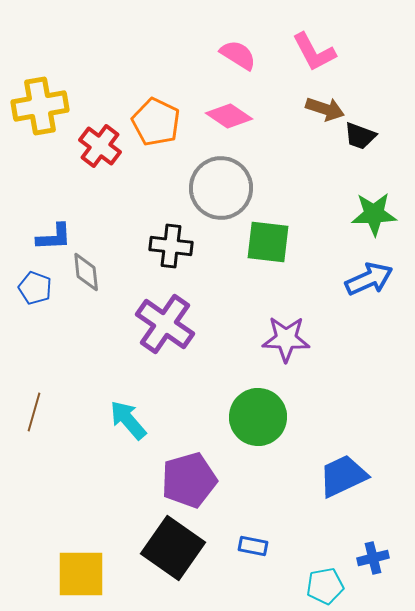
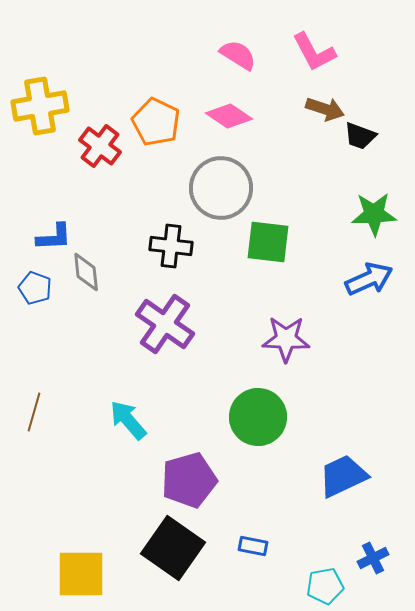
blue cross: rotated 12 degrees counterclockwise
